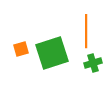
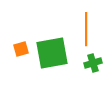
orange line: moved 2 px up
green square: rotated 8 degrees clockwise
